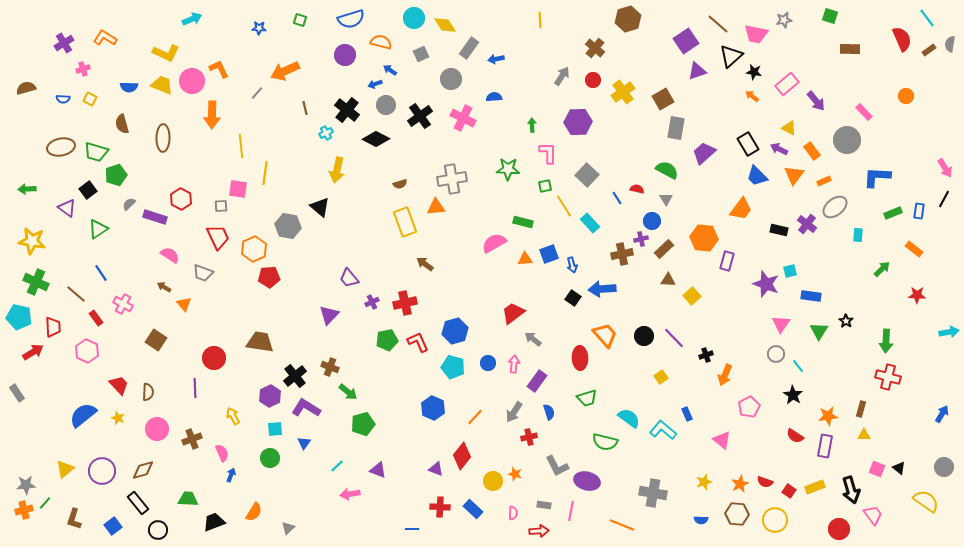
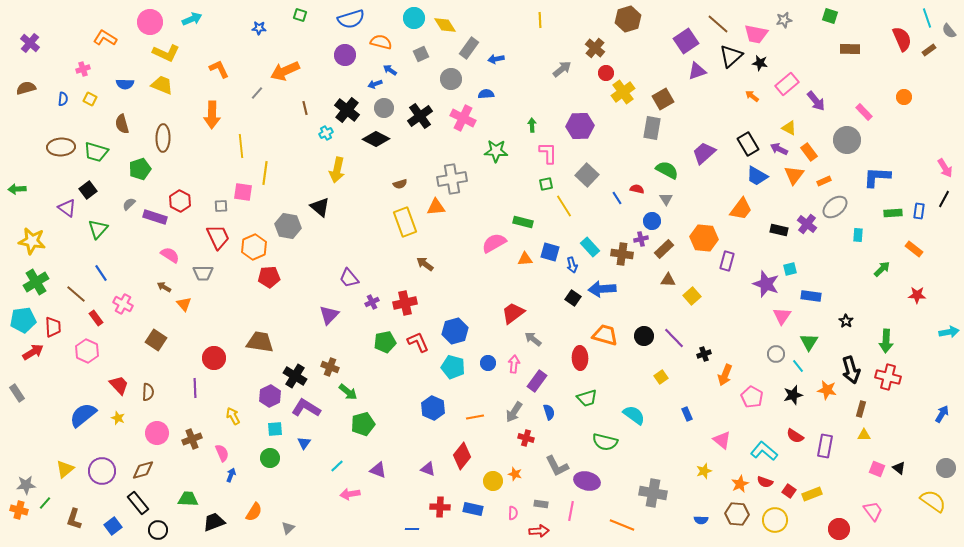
cyan line at (927, 18): rotated 18 degrees clockwise
green square at (300, 20): moved 5 px up
purple cross at (64, 43): moved 34 px left; rotated 18 degrees counterclockwise
gray semicircle at (950, 44): moved 1 px left, 13 px up; rotated 49 degrees counterclockwise
black star at (754, 72): moved 6 px right, 9 px up
gray arrow at (562, 76): moved 7 px up; rotated 18 degrees clockwise
red circle at (593, 80): moved 13 px right, 7 px up
pink circle at (192, 81): moved 42 px left, 59 px up
blue semicircle at (129, 87): moved 4 px left, 3 px up
orange circle at (906, 96): moved 2 px left, 1 px down
blue semicircle at (494, 97): moved 8 px left, 3 px up
blue semicircle at (63, 99): rotated 88 degrees counterclockwise
gray circle at (386, 105): moved 2 px left, 3 px down
purple hexagon at (578, 122): moved 2 px right, 4 px down
gray rectangle at (676, 128): moved 24 px left
brown ellipse at (61, 147): rotated 8 degrees clockwise
orange rectangle at (812, 151): moved 3 px left, 1 px down
green star at (508, 169): moved 12 px left, 18 px up
green pentagon at (116, 175): moved 24 px right, 6 px up
blue trapezoid at (757, 176): rotated 15 degrees counterclockwise
green square at (545, 186): moved 1 px right, 2 px up
green arrow at (27, 189): moved 10 px left
pink square at (238, 189): moved 5 px right, 3 px down
red hexagon at (181, 199): moved 1 px left, 2 px down
green rectangle at (893, 213): rotated 18 degrees clockwise
cyan rectangle at (590, 223): moved 24 px down
green triangle at (98, 229): rotated 15 degrees counterclockwise
orange hexagon at (254, 249): moved 2 px up
blue square at (549, 254): moved 1 px right, 2 px up; rotated 36 degrees clockwise
brown cross at (622, 254): rotated 20 degrees clockwise
cyan square at (790, 271): moved 2 px up
gray trapezoid at (203, 273): rotated 20 degrees counterclockwise
green cross at (36, 282): rotated 35 degrees clockwise
cyan pentagon at (19, 317): moved 4 px right, 3 px down; rotated 20 degrees counterclockwise
pink triangle at (781, 324): moved 1 px right, 8 px up
green triangle at (819, 331): moved 10 px left, 11 px down
orange trapezoid at (605, 335): rotated 32 degrees counterclockwise
green pentagon at (387, 340): moved 2 px left, 2 px down
black cross at (706, 355): moved 2 px left, 1 px up
black cross at (295, 376): rotated 20 degrees counterclockwise
black star at (793, 395): rotated 24 degrees clockwise
pink pentagon at (749, 407): moved 3 px right, 10 px up; rotated 15 degrees counterclockwise
orange star at (828, 416): moved 1 px left, 26 px up; rotated 18 degrees clockwise
orange line at (475, 417): rotated 36 degrees clockwise
cyan semicircle at (629, 418): moved 5 px right, 3 px up
pink circle at (157, 429): moved 4 px down
cyan L-shape at (663, 430): moved 101 px right, 21 px down
red cross at (529, 437): moved 3 px left, 1 px down; rotated 28 degrees clockwise
gray circle at (944, 467): moved 2 px right, 1 px down
purple triangle at (436, 469): moved 8 px left
yellow star at (704, 482): moved 11 px up
yellow rectangle at (815, 487): moved 3 px left, 7 px down
black arrow at (851, 490): moved 120 px up
yellow semicircle at (926, 501): moved 7 px right
gray rectangle at (544, 505): moved 3 px left, 1 px up
blue rectangle at (473, 509): rotated 30 degrees counterclockwise
orange cross at (24, 510): moved 5 px left; rotated 30 degrees clockwise
pink trapezoid at (873, 515): moved 4 px up
